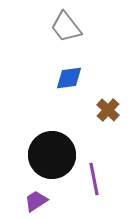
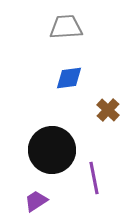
gray trapezoid: rotated 124 degrees clockwise
black circle: moved 5 px up
purple line: moved 1 px up
